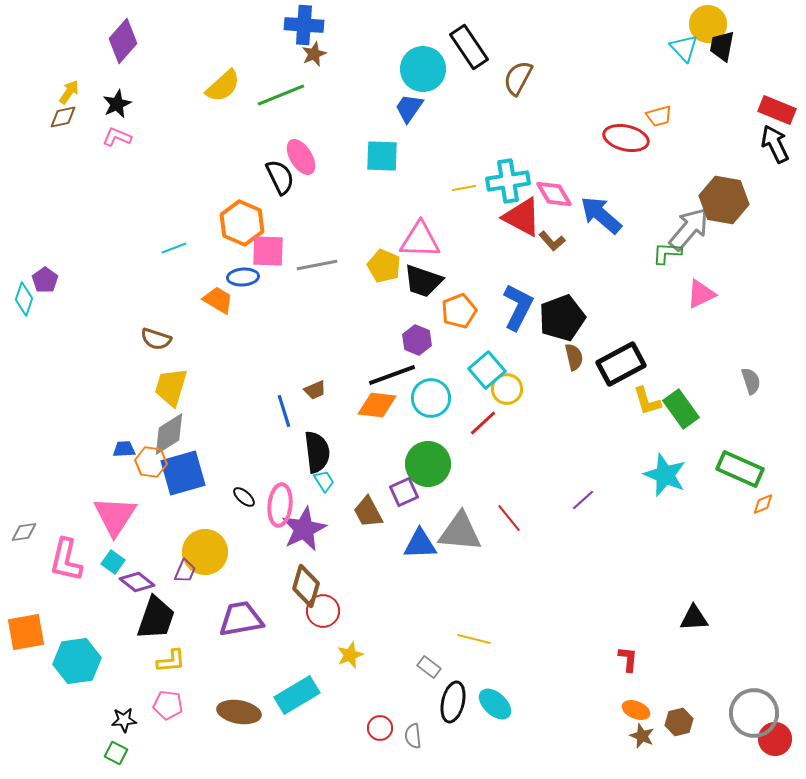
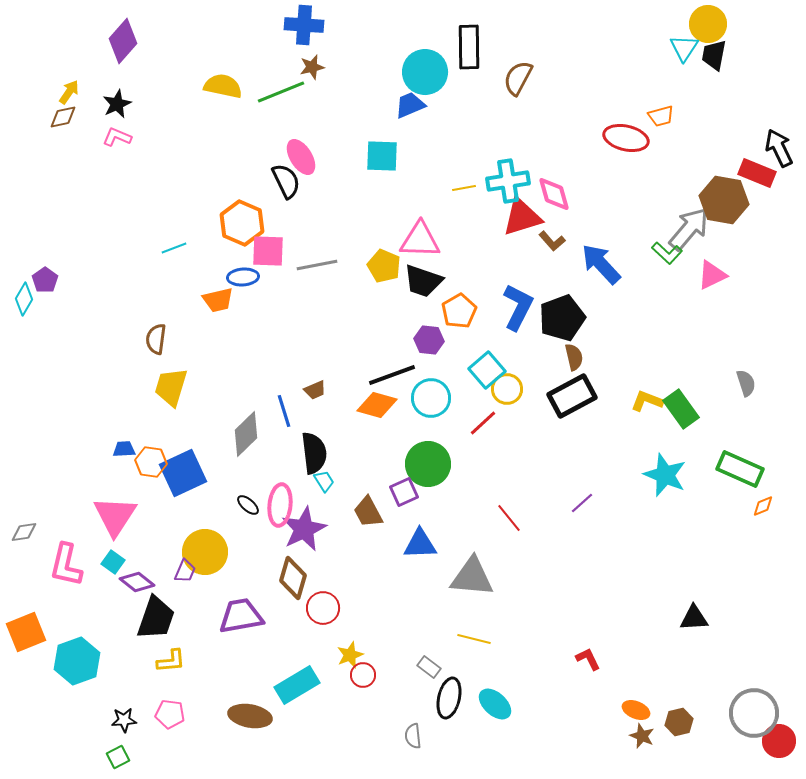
black trapezoid at (722, 46): moved 8 px left, 9 px down
black rectangle at (469, 47): rotated 33 degrees clockwise
cyan triangle at (684, 48): rotated 16 degrees clockwise
brown star at (314, 54): moved 2 px left, 13 px down; rotated 10 degrees clockwise
cyan circle at (423, 69): moved 2 px right, 3 px down
yellow semicircle at (223, 86): rotated 126 degrees counterclockwise
green line at (281, 95): moved 3 px up
blue trapezoid at (409, 108): moved 1 px right, 3 px up; rotated 32 degrees clockwise
red rectangle at (777, 110): moved 20 px left, 63 px down
orange trapezoid at (659, 116): moved 2 px right
black arrow at (775, 144): moved 4 px right, 4 px down
black semicircle at (280, 177): moved 6 px right, 4 px down
pink diamond at (554, 194): rotated 15 degrees clockwise
blue arrow at (601, 215): moved 49 px down; rotated 6 degrees clockwise
red triangle at (522, 217): rotated 45 degrees counterclockwise
green L-shape at (667, 253): rotated 140 degrees counterclockwise
pink triangle at (701, 294): moved 11 px right, 19 px up
cyan diamond at (24, 299): rotated 12 degrees clockwise
orange trapezoid at (218, 300): rotated 136 degrees clockwise
orange pentagon at (459, 311): rotated 8 degrees counterclockwise
brown semicircle at (156, 339): rotated 80 degrees clockwise
purple hexagon at (417, 340): moved 12 px right; rotated 16 degrees counterclockwise
black rectangle at (621, 364): moved 49 px left, 32 px down
gray semicircle at (751, 381): moved 5 px left, 2 px down
yellow L-shape at (647, 401): rotated 128 degrees clockwise
orange diamond at (377, 405): rotated 9 degrees clockwise
gray diamond at (169, 434): moved 77 px right; rotated 12 degrees counterclockwise
black semicircle at (317, 452): moved 3 px left, 1 px down
blue square at (183, 473): rotated 9 degrees counterclockwise
black ellipse at (244, 497): moved 4 px right, 8 px down
purple line at (583, 500): moved 1 px left, 3 px down
orange diamond at (763, 504): moved 2 px down
gray triangle at (460, 532): moved 12 px right, 45 px down
pink L-shape at (66, 560): moved 5 px down
brown diamond at (306, 586): moved 13 px left, 8 px up
red circle at (323, 611): moved 3 px up
purple trapezoid at (241, 619): moved 3 px up
orange square at (26, 632): rotated 12 degrees counterclockwise
red L-shape at (628, 659): moved 40 px left; rotated 32 degrees counterclockwise
cyan hexagon at (77, 661): rotated 12 degrees counterclockwise
cyan rectangle at (297, 695): moved 10 px up
black ellipse at (453, 702): moved 4 px left, 4 px up
pink pentagon at (168, 705): moved 2 px right, 9 px down
brown ellipse at (239, 712): moved 11 px right, 4 px down
red circle at (380, 728): moved 17 px left, 53 px up
red circle at (775, 739): moved 4 px right, 2 px down
green square at (116, 753): moved 2 px right, 4 px down; rotated 35 degrees clockwise
